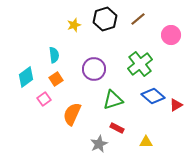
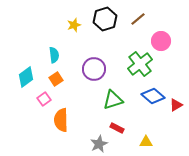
pink circle: moved 10 px left, 6 px down
orange semicircle: moved 11 px left, 6 px down; rotated 25 degrees counterclockwise
